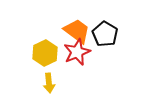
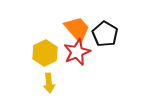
orange trapezoid: moved 2 px up; rotated 12 degrees clockwise
